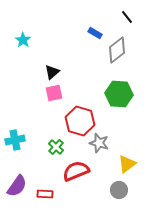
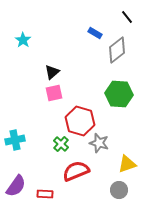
green cross: moved 5 px right, 3 px up
yellow triangle: rotated 18 degrees clockwise
purple semicircle: moved 1 px left
